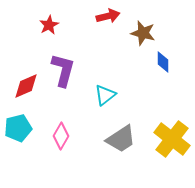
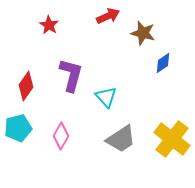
red arrow: rotated 10 degrees counterclockwise
red star: rotated 12 degrees counterclockwise
blue diamond: moved 1 px down; rotated 55 degrees clockwise
purple L-shape: moved 8 px right, 5 px down
red diamond: rotated 32 degrees counterclockwise
cyan triangle: moved 1 px right, 2 px down; rotated 35 degrees counterclockwise
